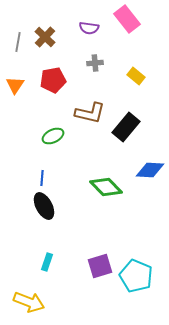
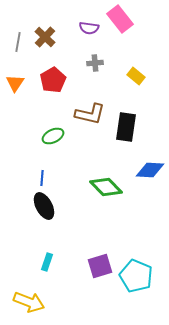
pink rectangle: moved 7 px left
red pentagon: rotated 20 degrees counterclockwise
orange triangle: moved 2 px up
brown L-shape: moved 1 px down
black rectangle: rotated 32 degrees counterclockwise
